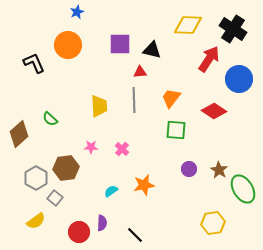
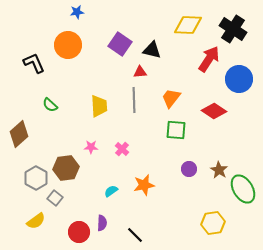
blue star: rotated 16 degrees clockwise
purple square: rotated 35 degrees clockwise
green semicircle: moved 14 px up
